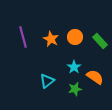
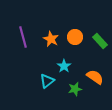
cyan star: moved 10 px left, 1 px up
